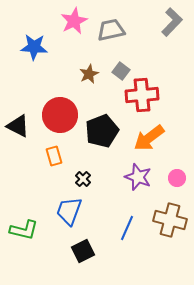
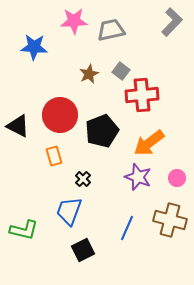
pink star: rotated 24 degrees clockwise
orange arrow: moved 5 px down
black square: moved 1 px up
